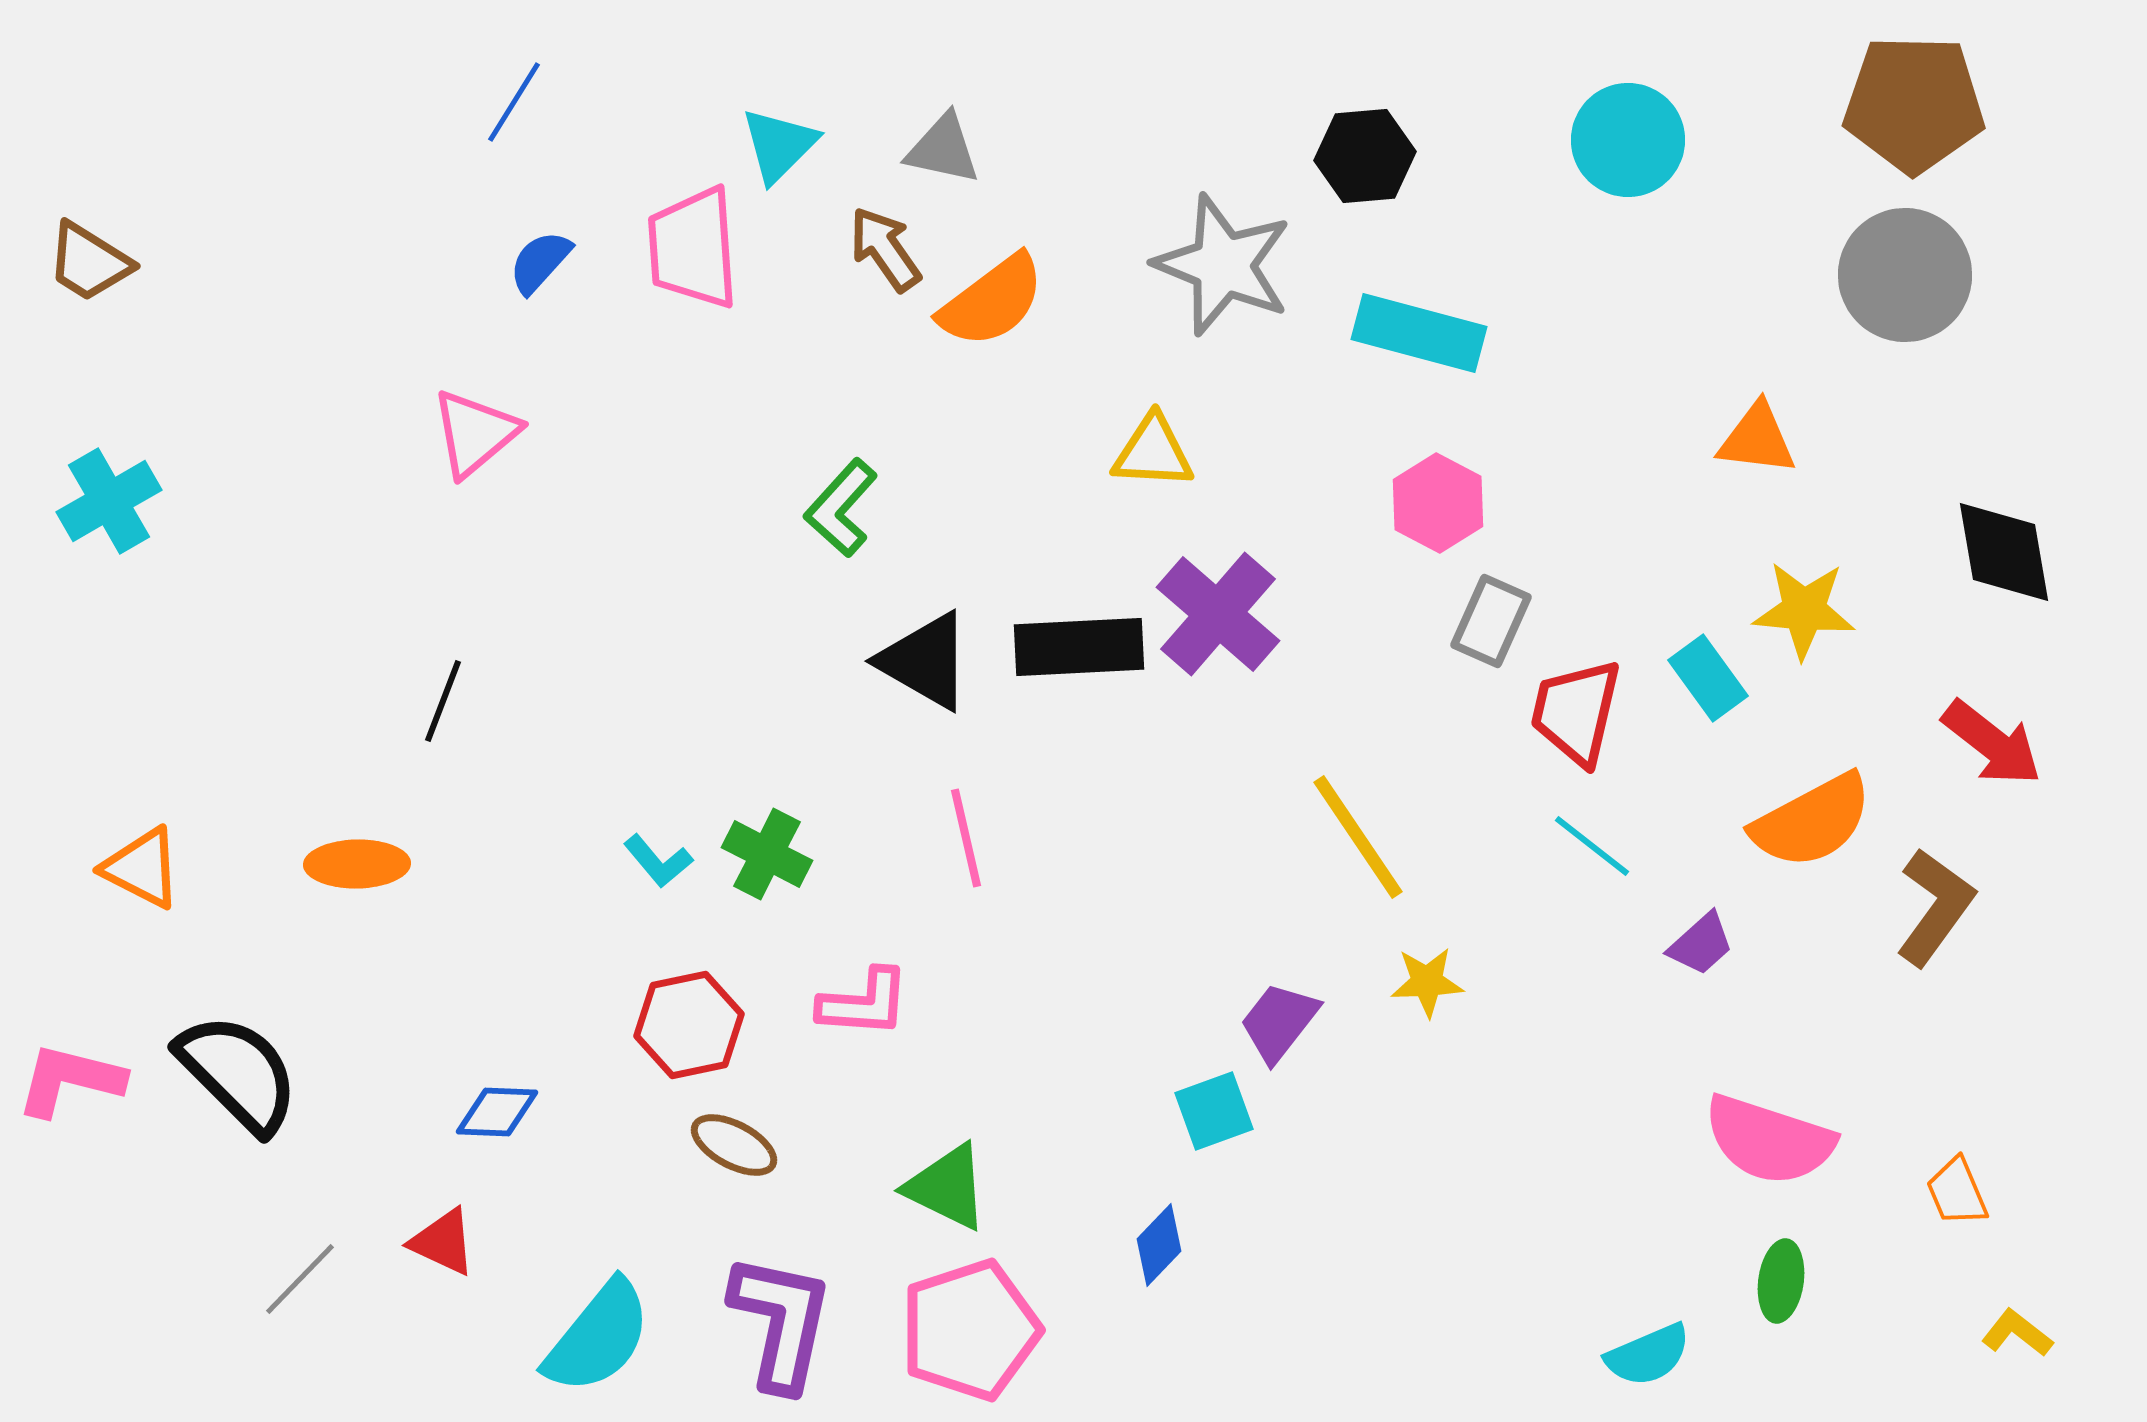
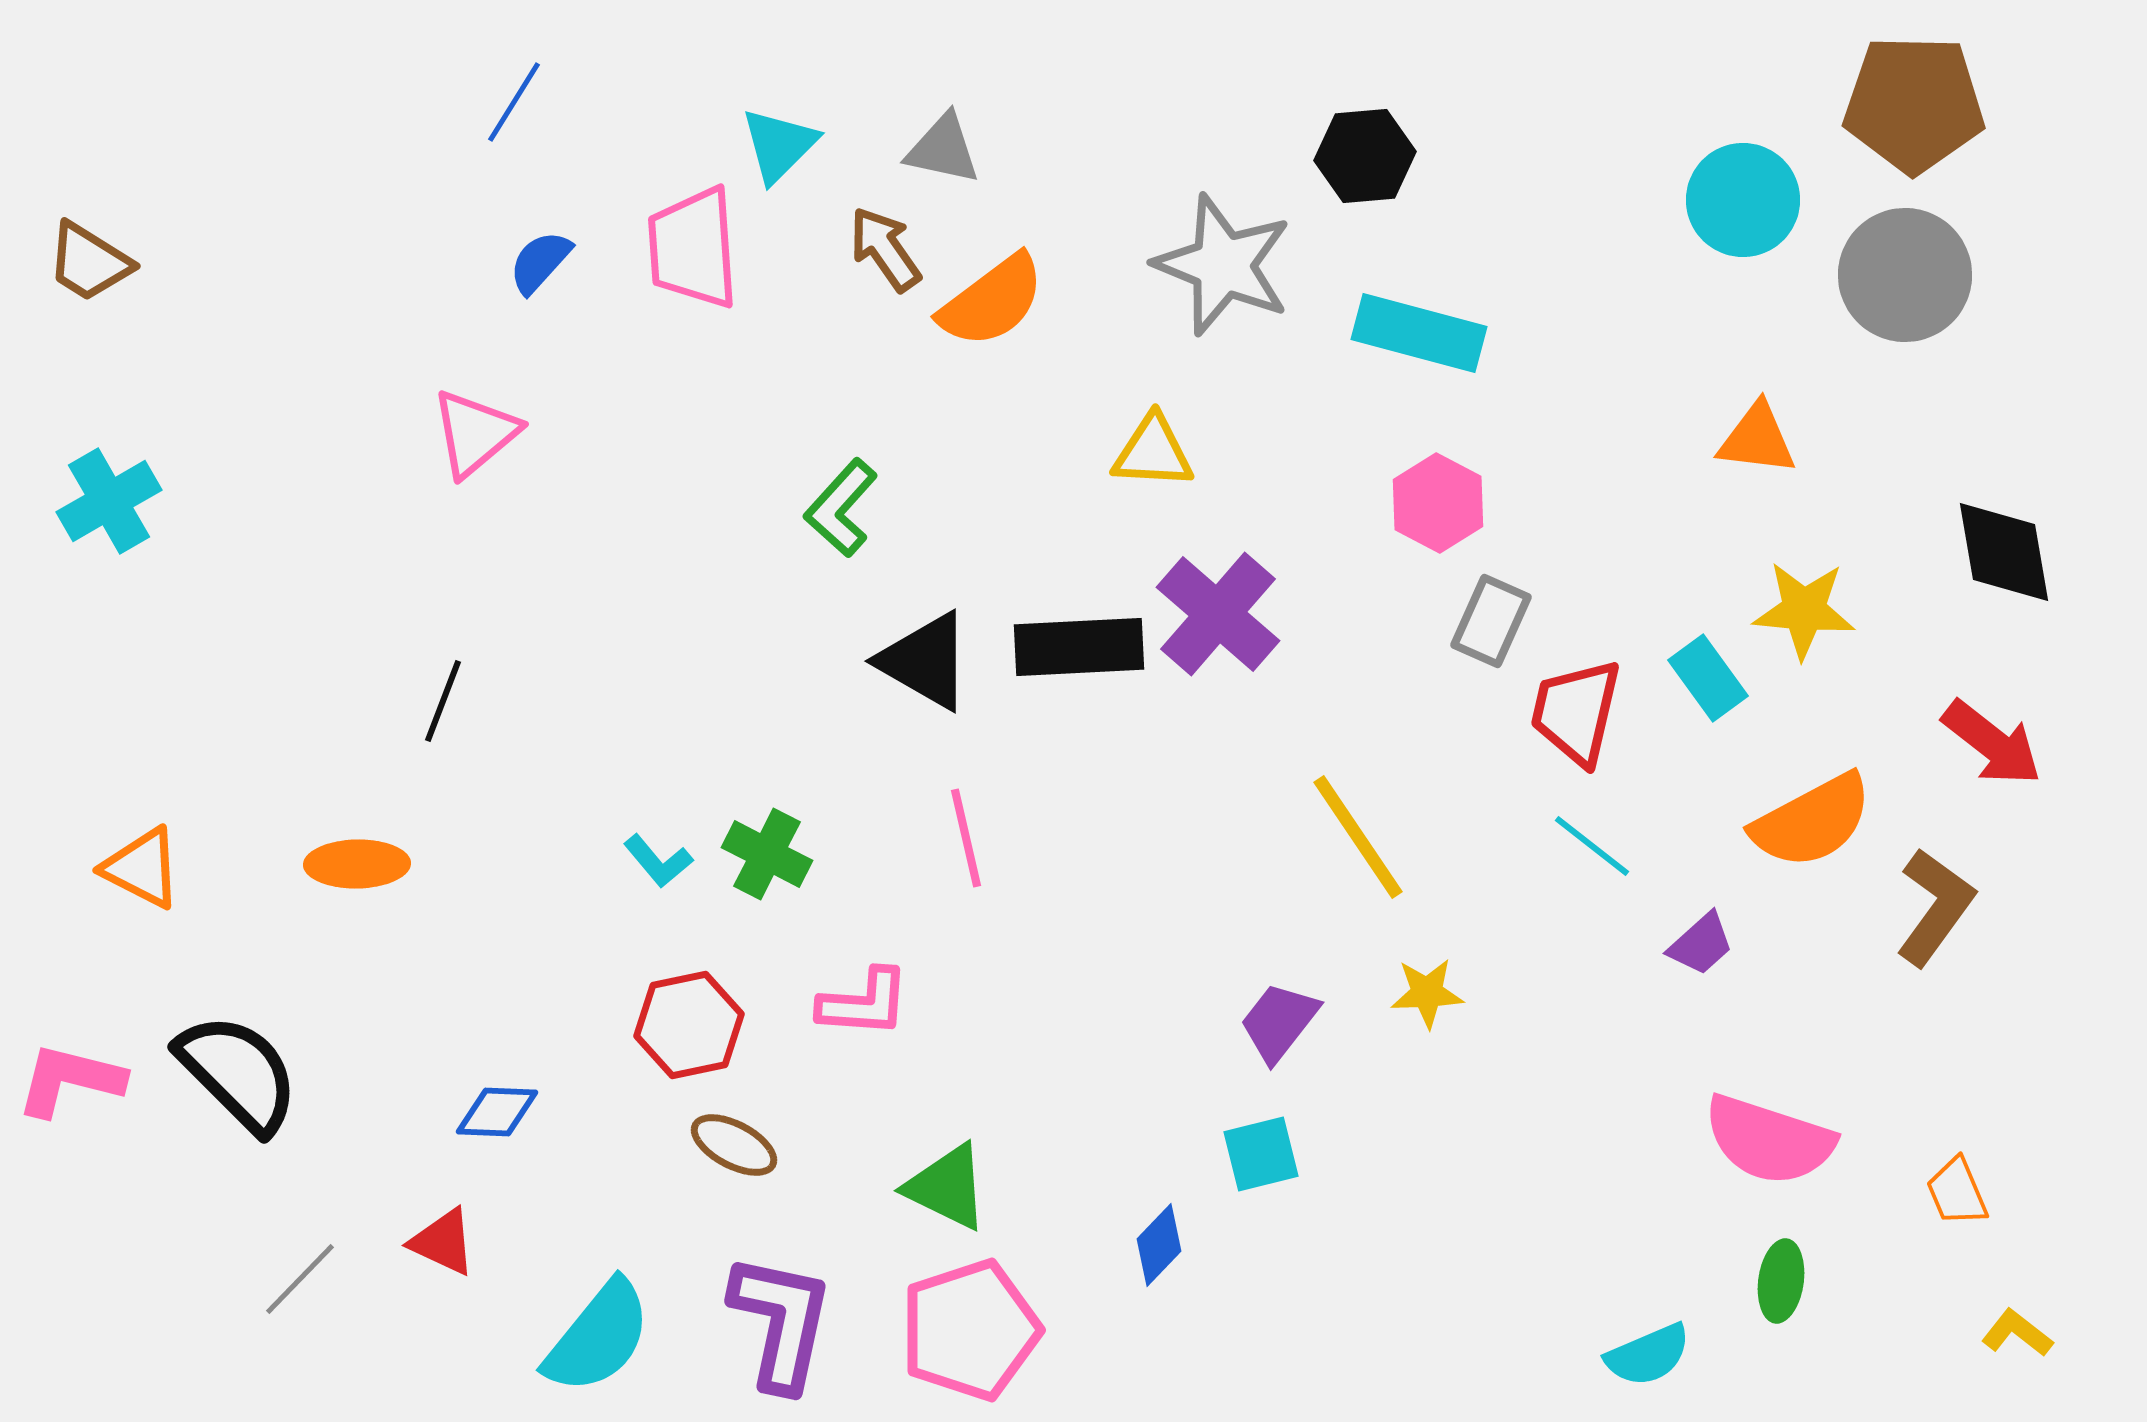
cyan circle at (1628, 140): moved 115 px right, 60 px down
yellow star at (1427, 982): moved 11 px down
cyan square at (1214, 1111): moved 47 px right, 43 px down; rotated 6 degrees clockwise
